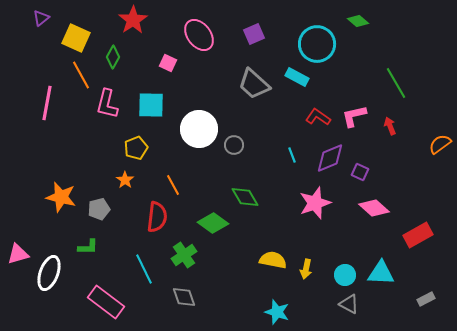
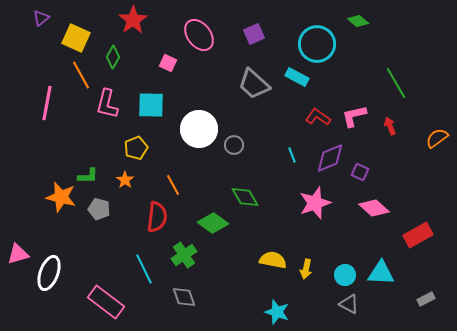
orange semicircle at (440, 144): moved 3 px left, 6 px up
gray pentagon at (99, 209): rotated 30 degrees clockwise
green L-shape at (88, 247): moved 71 px up
